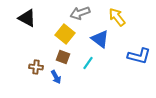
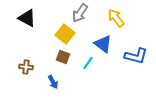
gray arrow: rotated 36 degrees counterclockwise
yellow arrow: moved 1 px left, 1 px down
blue triangle: moved 3 px right, 5 px down
blue L-shape: moved 3 px left
brown cross: moved 10 px left
blue arrow: moved 3 px left, 5 px down
